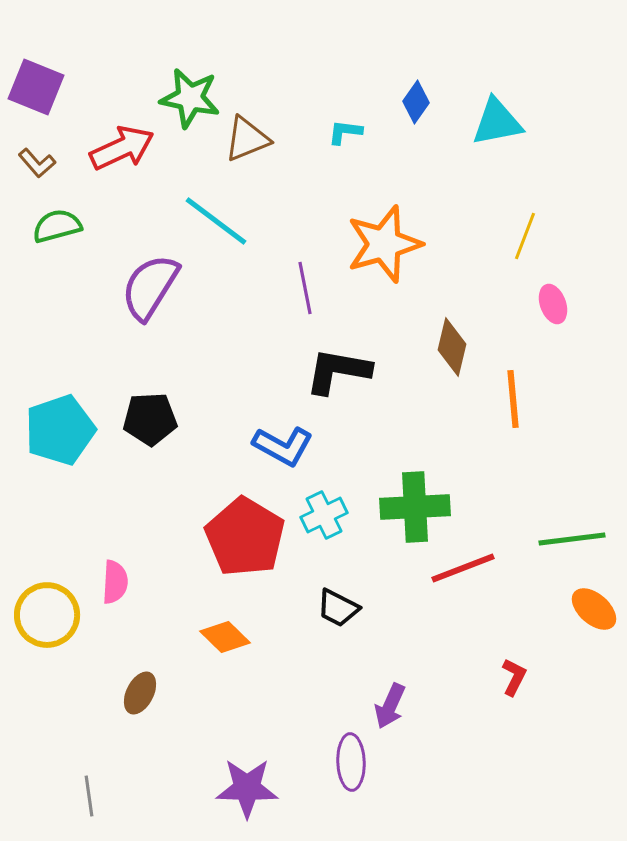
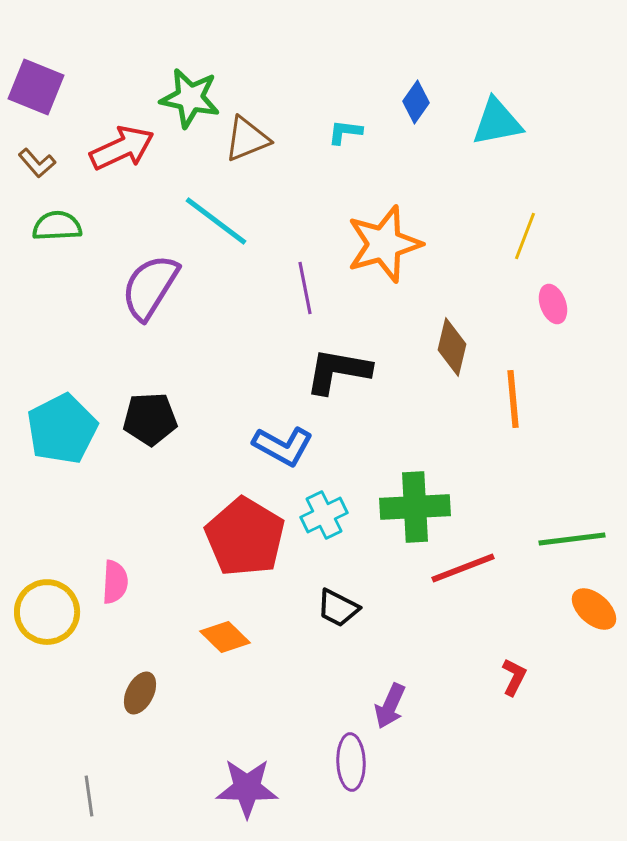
green semicircle: rotated 12 degrees clockwise
cyan pentagon: moved 2 px right, 1 px up; rotated 8 degrees counterclockwise
yellow circle: moved 3 px up
